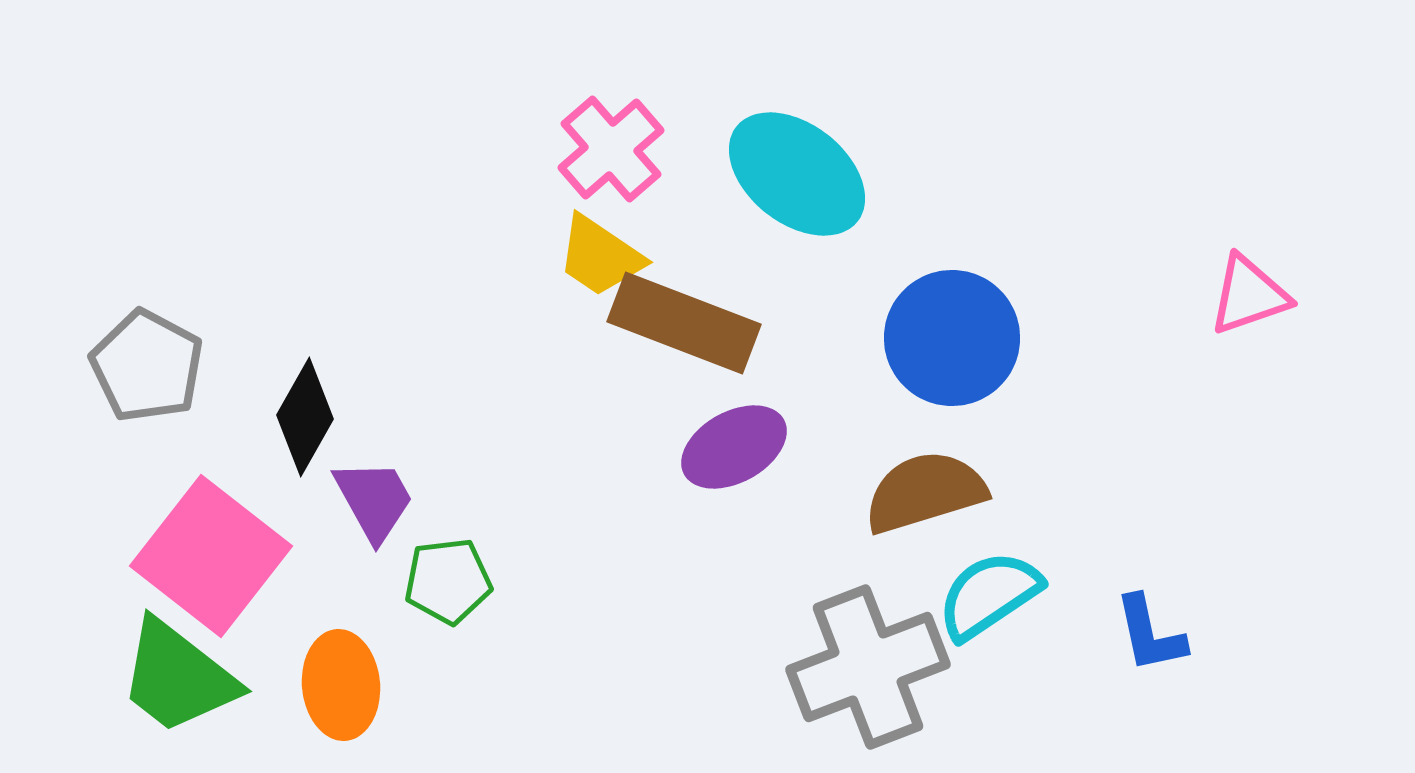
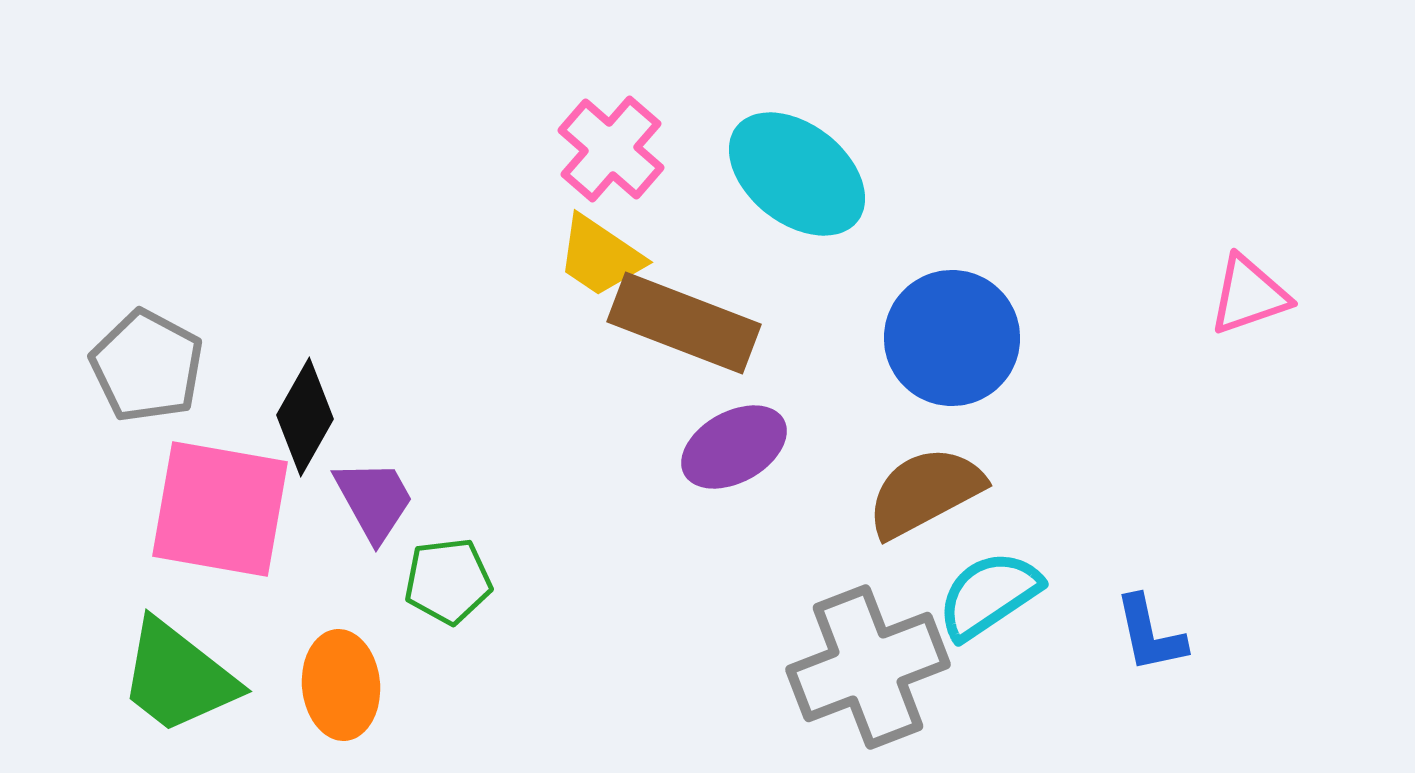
pink cross: rotated 8 degrees counterclockwise
brown semicircle: rotated 11 degrees counterclockwise
pink square: moved 9 px right, 47 px up; rotated 28 degrees counterclockwise
